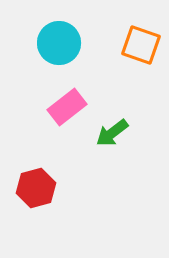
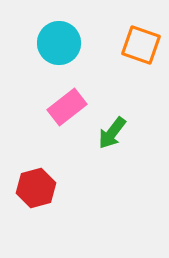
green arrow: rotated 16 degrees counterclockwise
